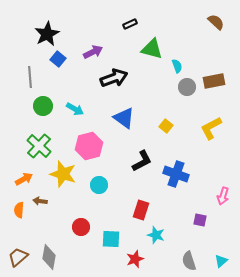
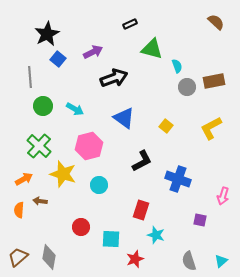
blue cross: moved 2 px right, 5 px down
